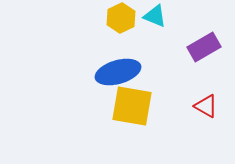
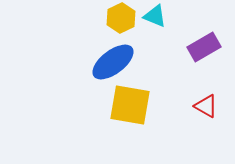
blue ellipse: moved 5 px left, 10 px up; rotated 21 degrees counterclockwise
yellow square: moved 2 px left, 1 px up
